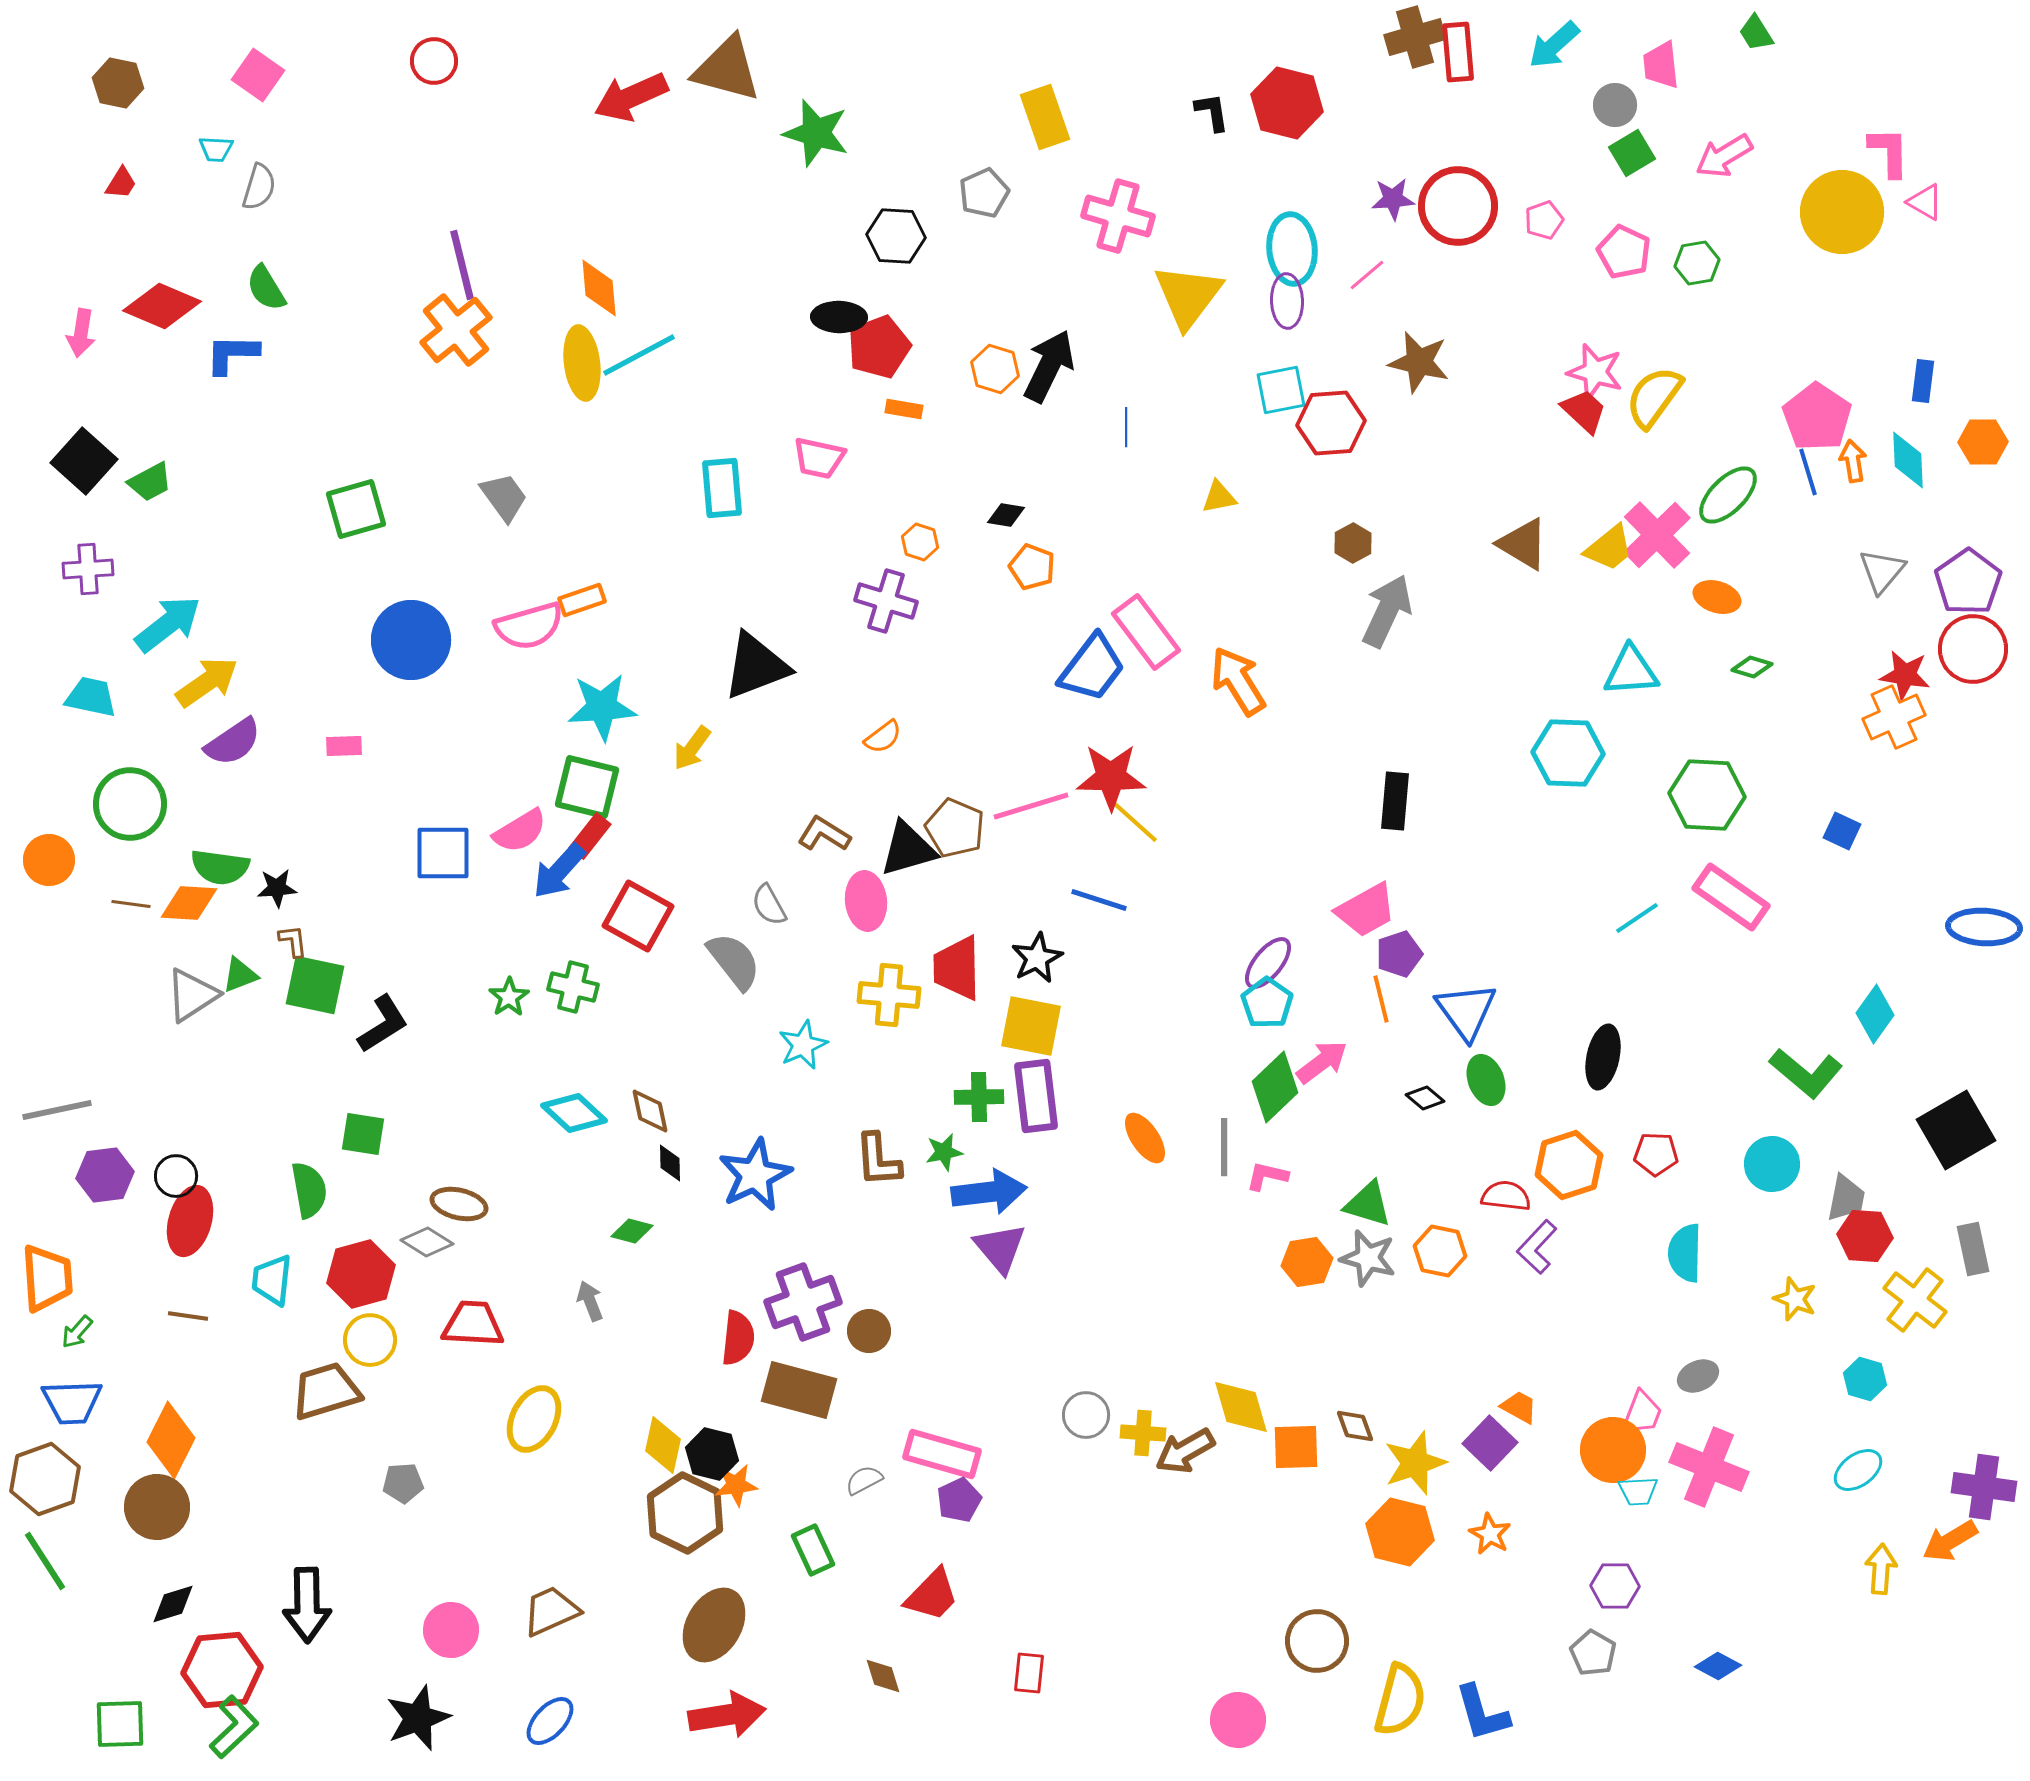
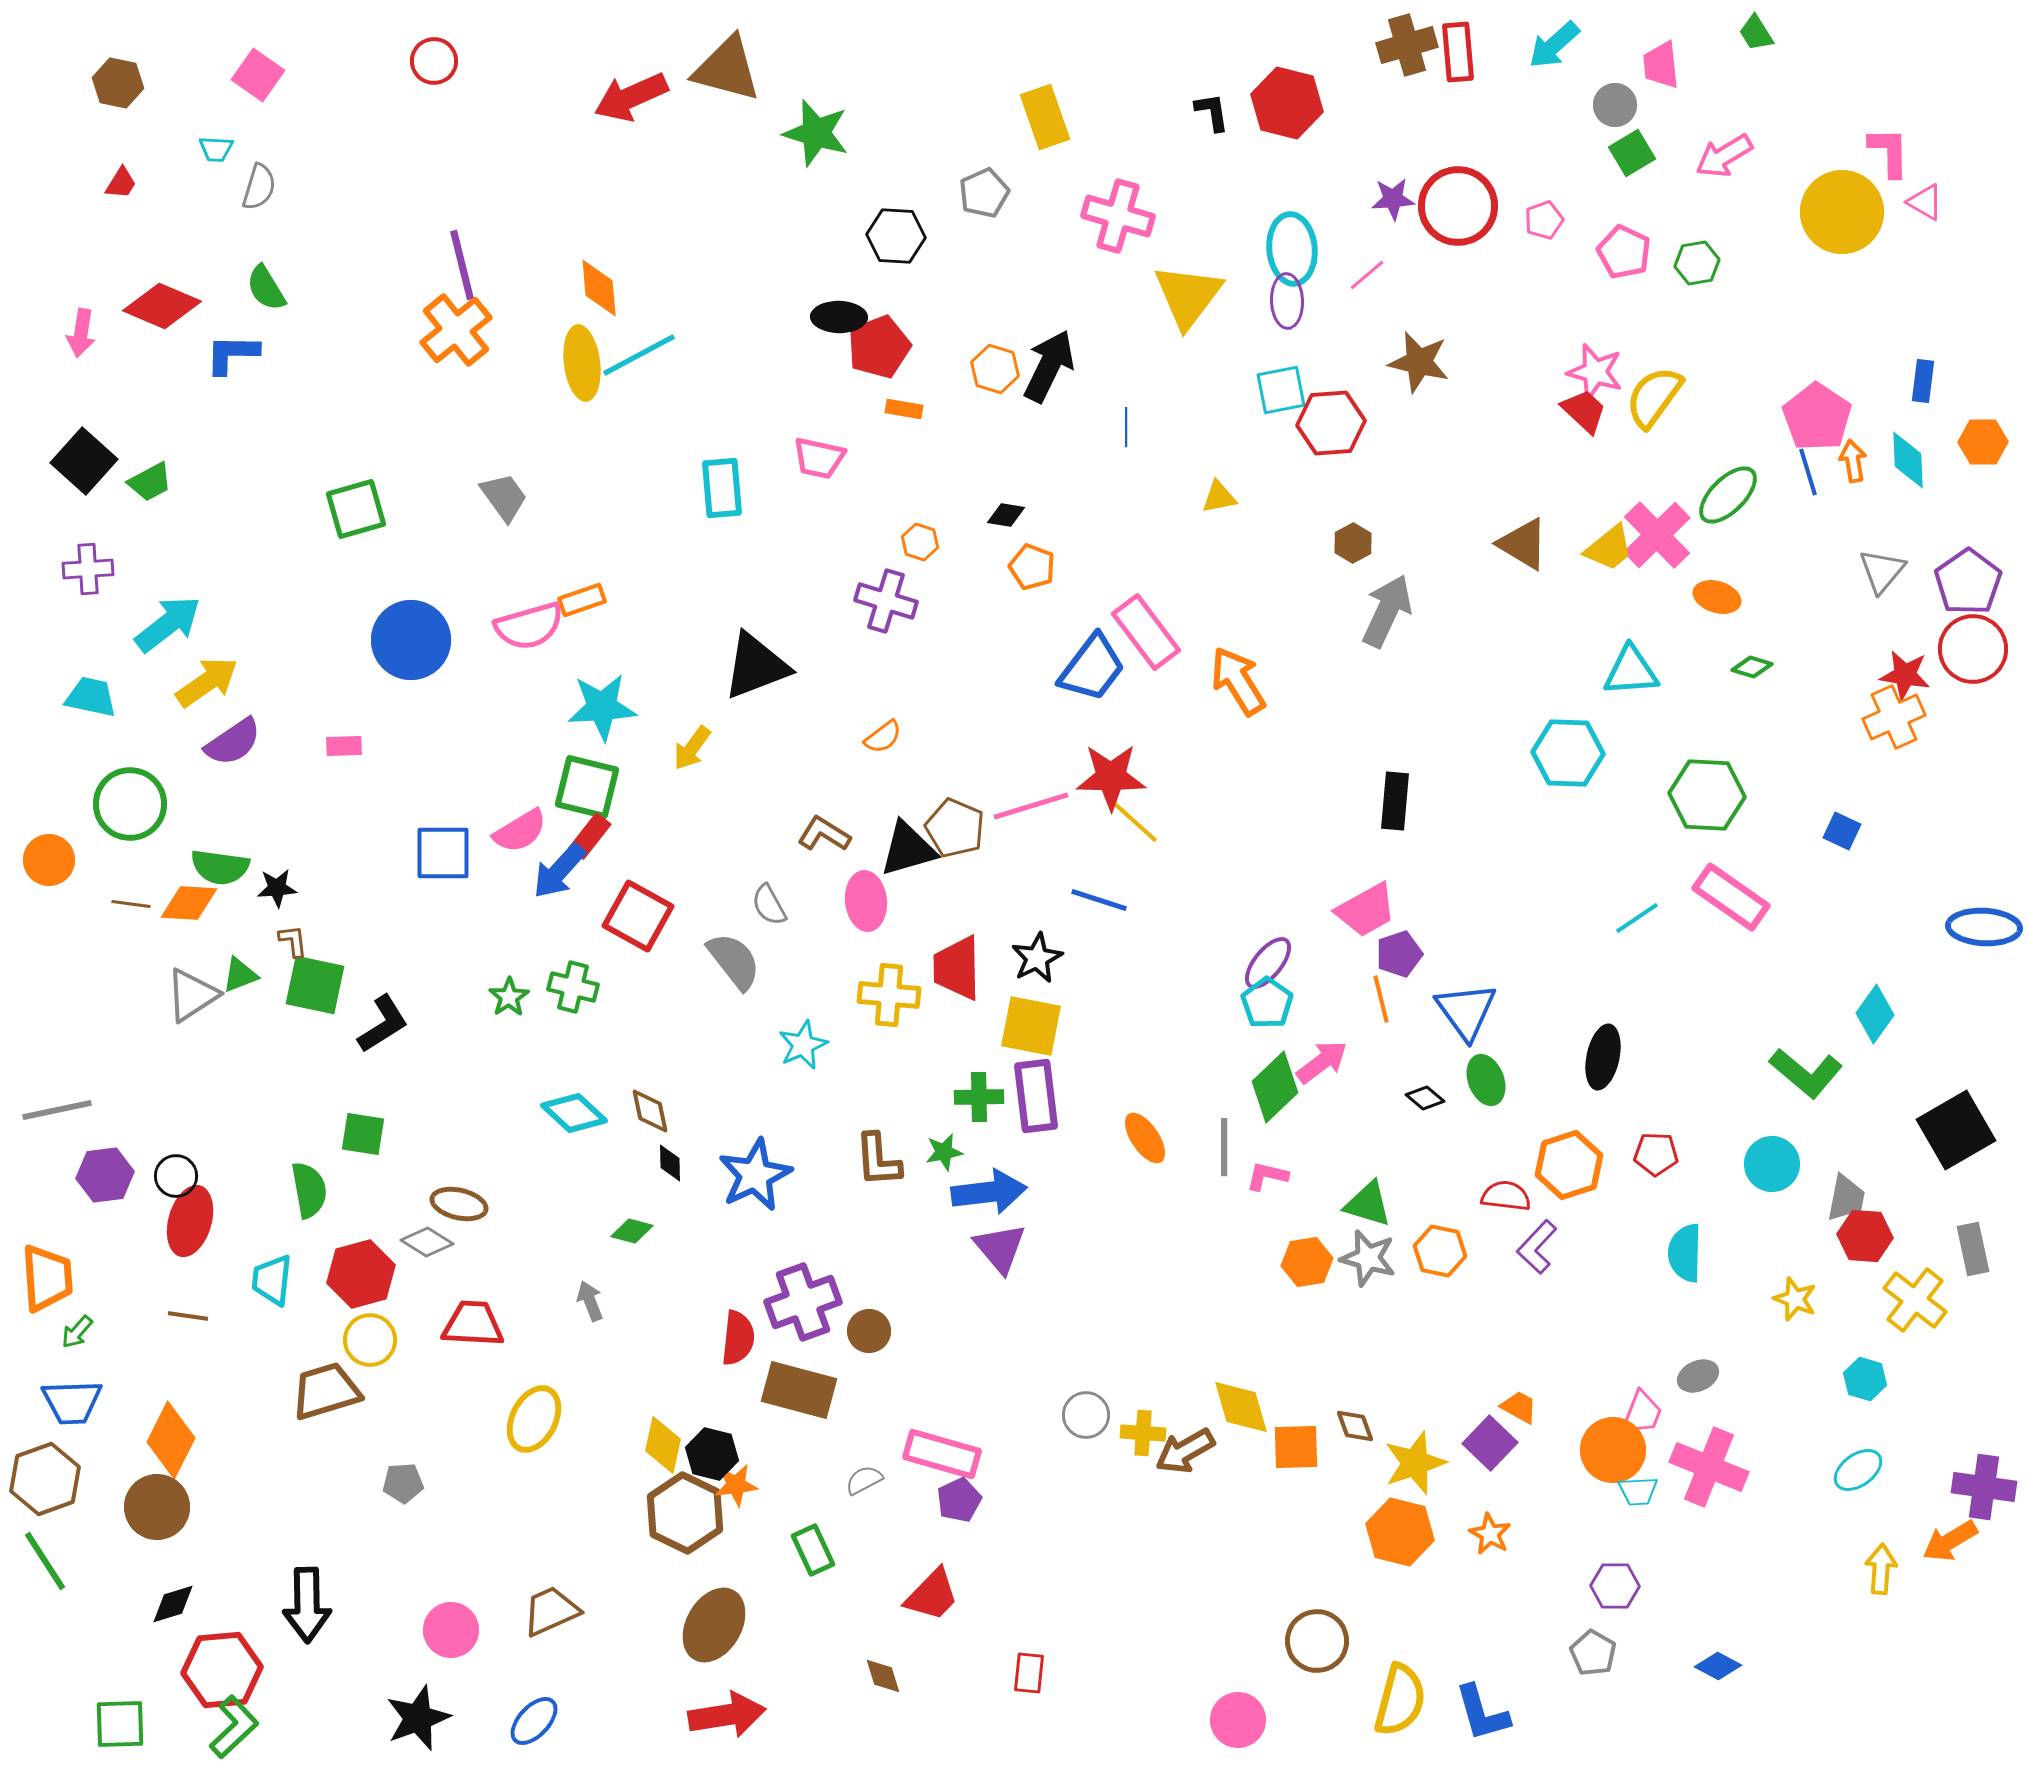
brown cross at (1415, 37): moved 8 px left, 8 px down
blue ellipse at (550, 1721): moved 16 px left
